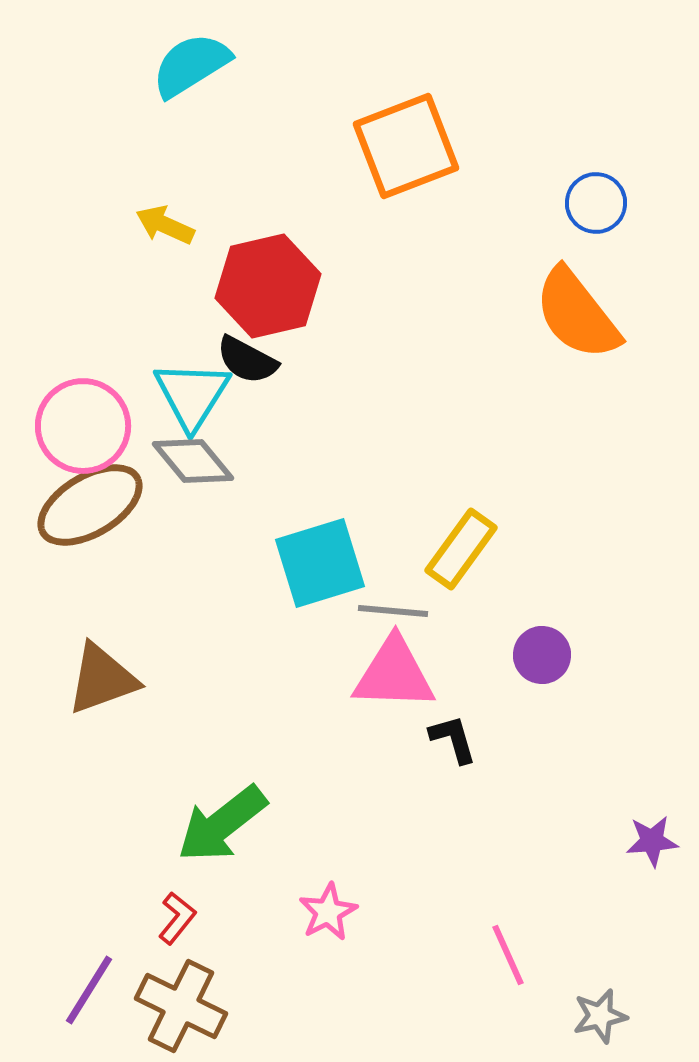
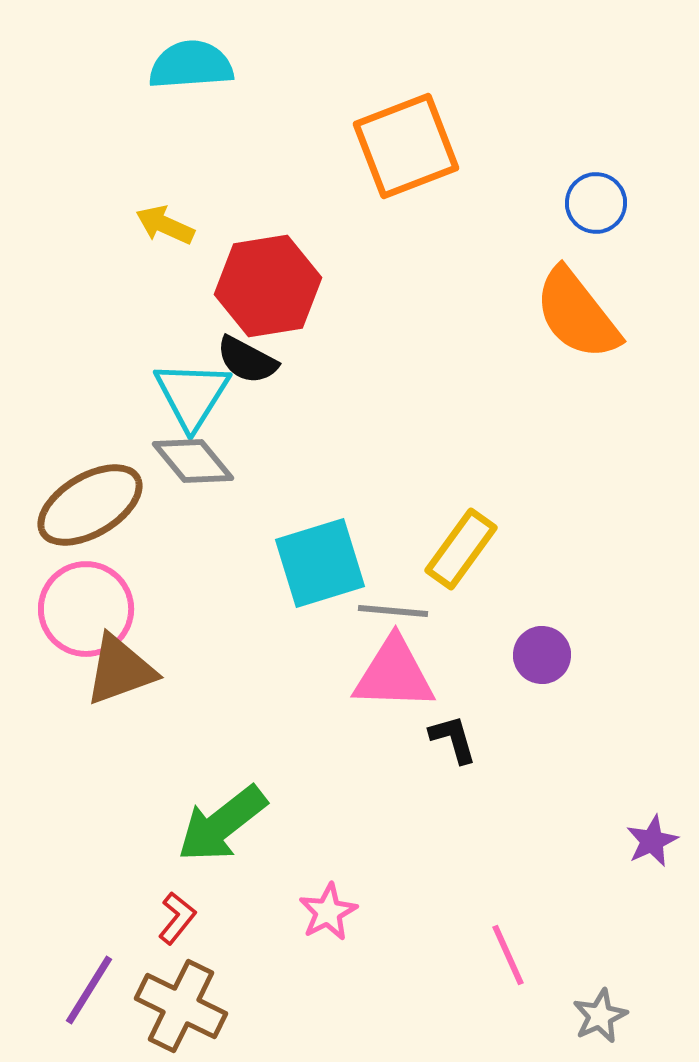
cyan semicircle: rotated 28 degrees clockwise
red hexagon: rotated 4 degrees clockwise
pink circle: moved 3 px right, 183 px down
brown triangle: moved 18 px right, 9 px up
purple star: rotated 20 degrees counterclockwise
gray star: rotated 12 degrees counterclockwise
